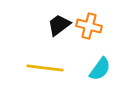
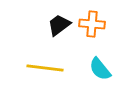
orange cross: moved 3 px right, 2 px up; rotated 10 degrees counterclockwise
cyan semicircle: rotated 105 degrees clockwise
